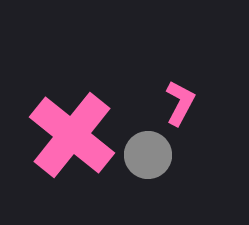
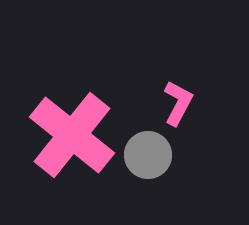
pink L-shape: moved 2 px left
